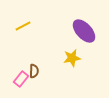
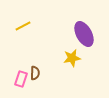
purple ellipse: moved 3 px down; rotated 15 degrees clockwise
brown semicircle: moved 1 px right, 2 px down
pink rectangle: rotated 21 degrees counterclockwise
